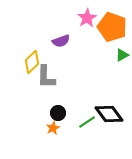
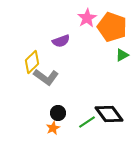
gray L-shape: rotated 55 degrees counterclockwise
